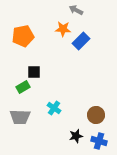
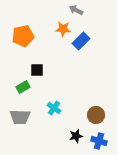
black square: moved 3 px right, 2 px up
